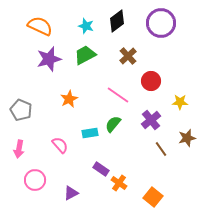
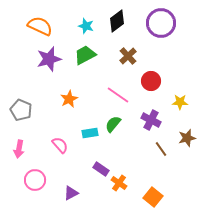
purple cross: rotated 24 degrees counterclockwise
